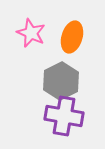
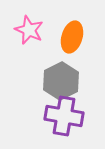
pink star: moved 2 px left, 3 px up
